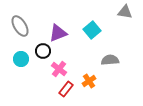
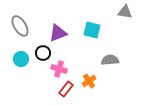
cyan square: rotated 36 degrees counterclockwise
black circle: moved 2 px down
pink cross: rotated 21 degrees counterclockwise
